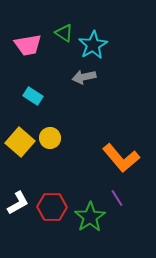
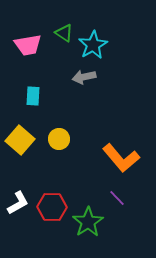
cyan rectangle: rotated 60 degrees clockwise
yellow circle: moved 9 px right, 1 px down
yellow square: moved 2 px up
purple line: rotated 12 degrees counterclockwise
green star: moved 2 px left, 5 px down
